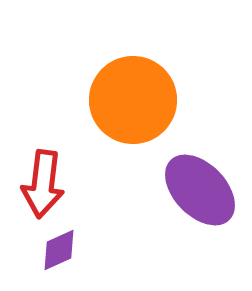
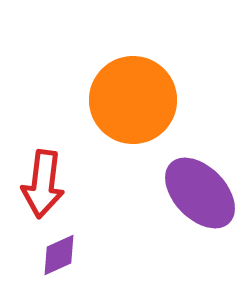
purple ellipse: moved 3 px down
purple diamond: moved 5 px down
